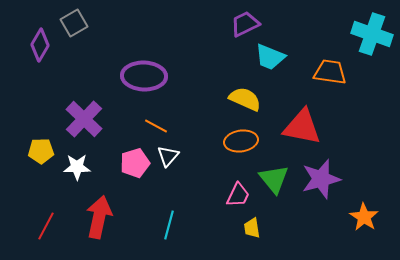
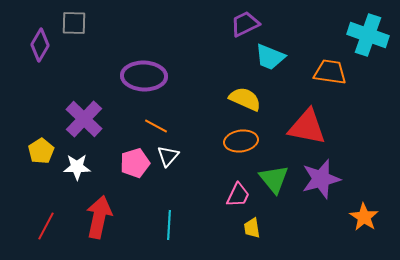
gray square: rotated 32 degrees clockwise
cyan cross: moved 4 px left, 1 px down
red triangle: moved 5 px right
yellow pentagon: rotated 30 degrees counterclockwise
cyan line: rotated 12 degrees counterclockwise
